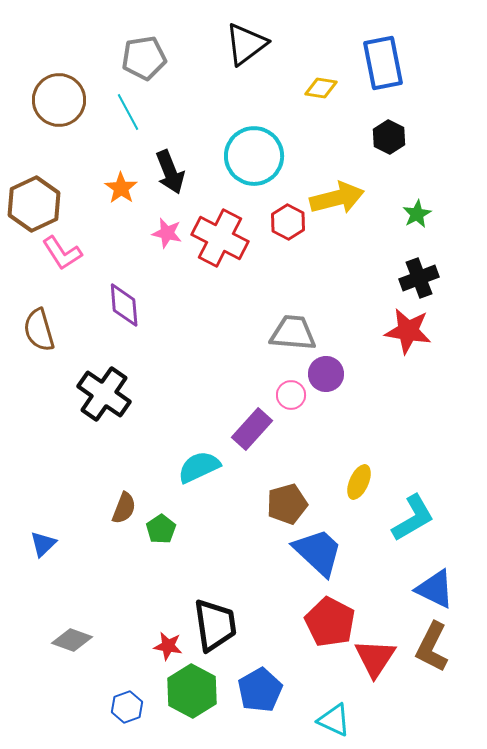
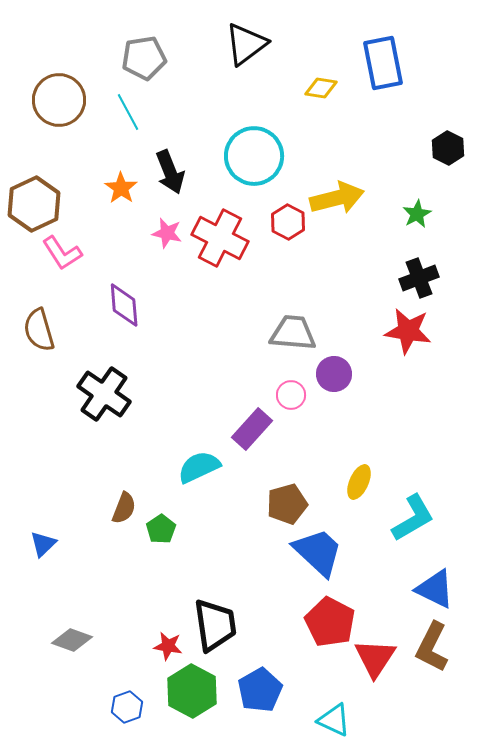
black hexagon at (389, 137): moved 59 px right, 11 px down
purple circle at (326, 374): moved 8 px right
